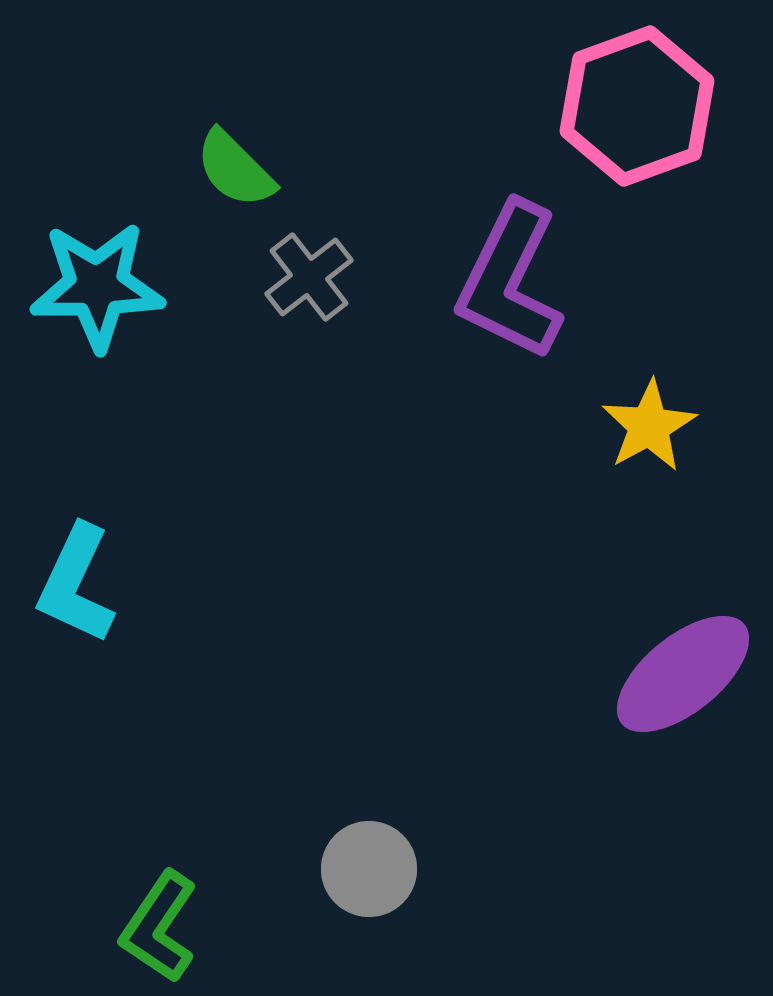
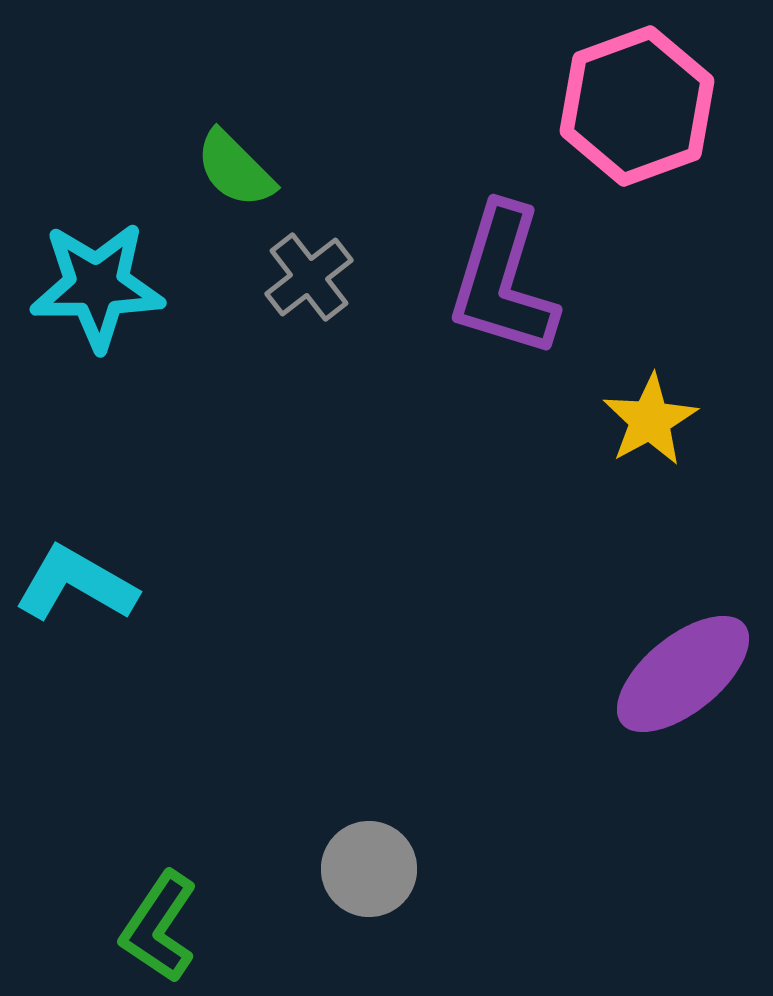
purple L-shape: moved 7 px left; rotated 9 degrees counterclockwise
yellow star: moved 1 px right, 6 px up
cyan L-shape: rotated 95 degrees clockwise
